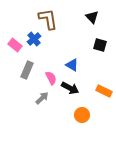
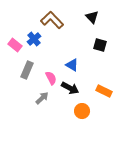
brown L-shape: moved 4 px right, 1 px down; rotated 35 degrees counterclockwise
orange circle: moved 4 px up
